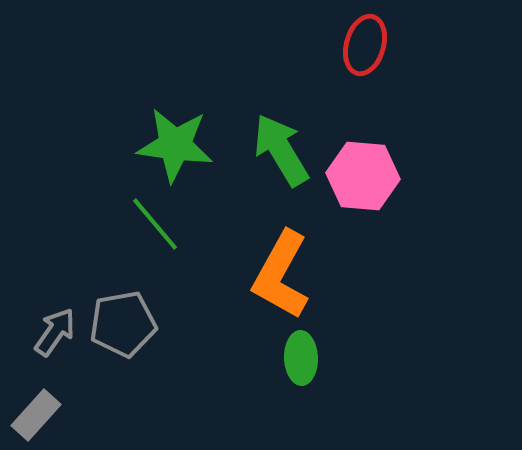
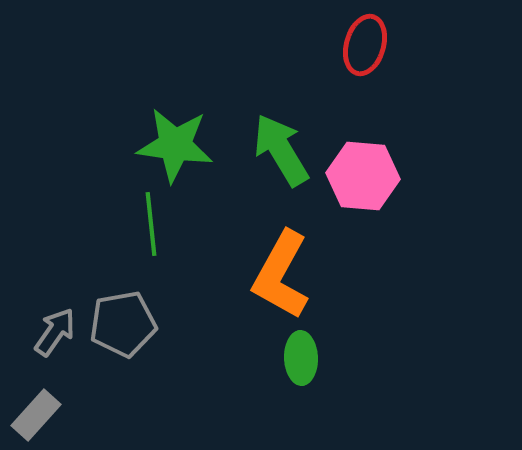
green line: moved 4 px left; rotated 34 degrees clockwise
